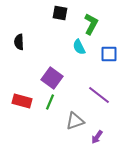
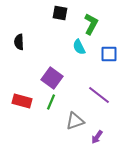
green line: moved 1 px right
